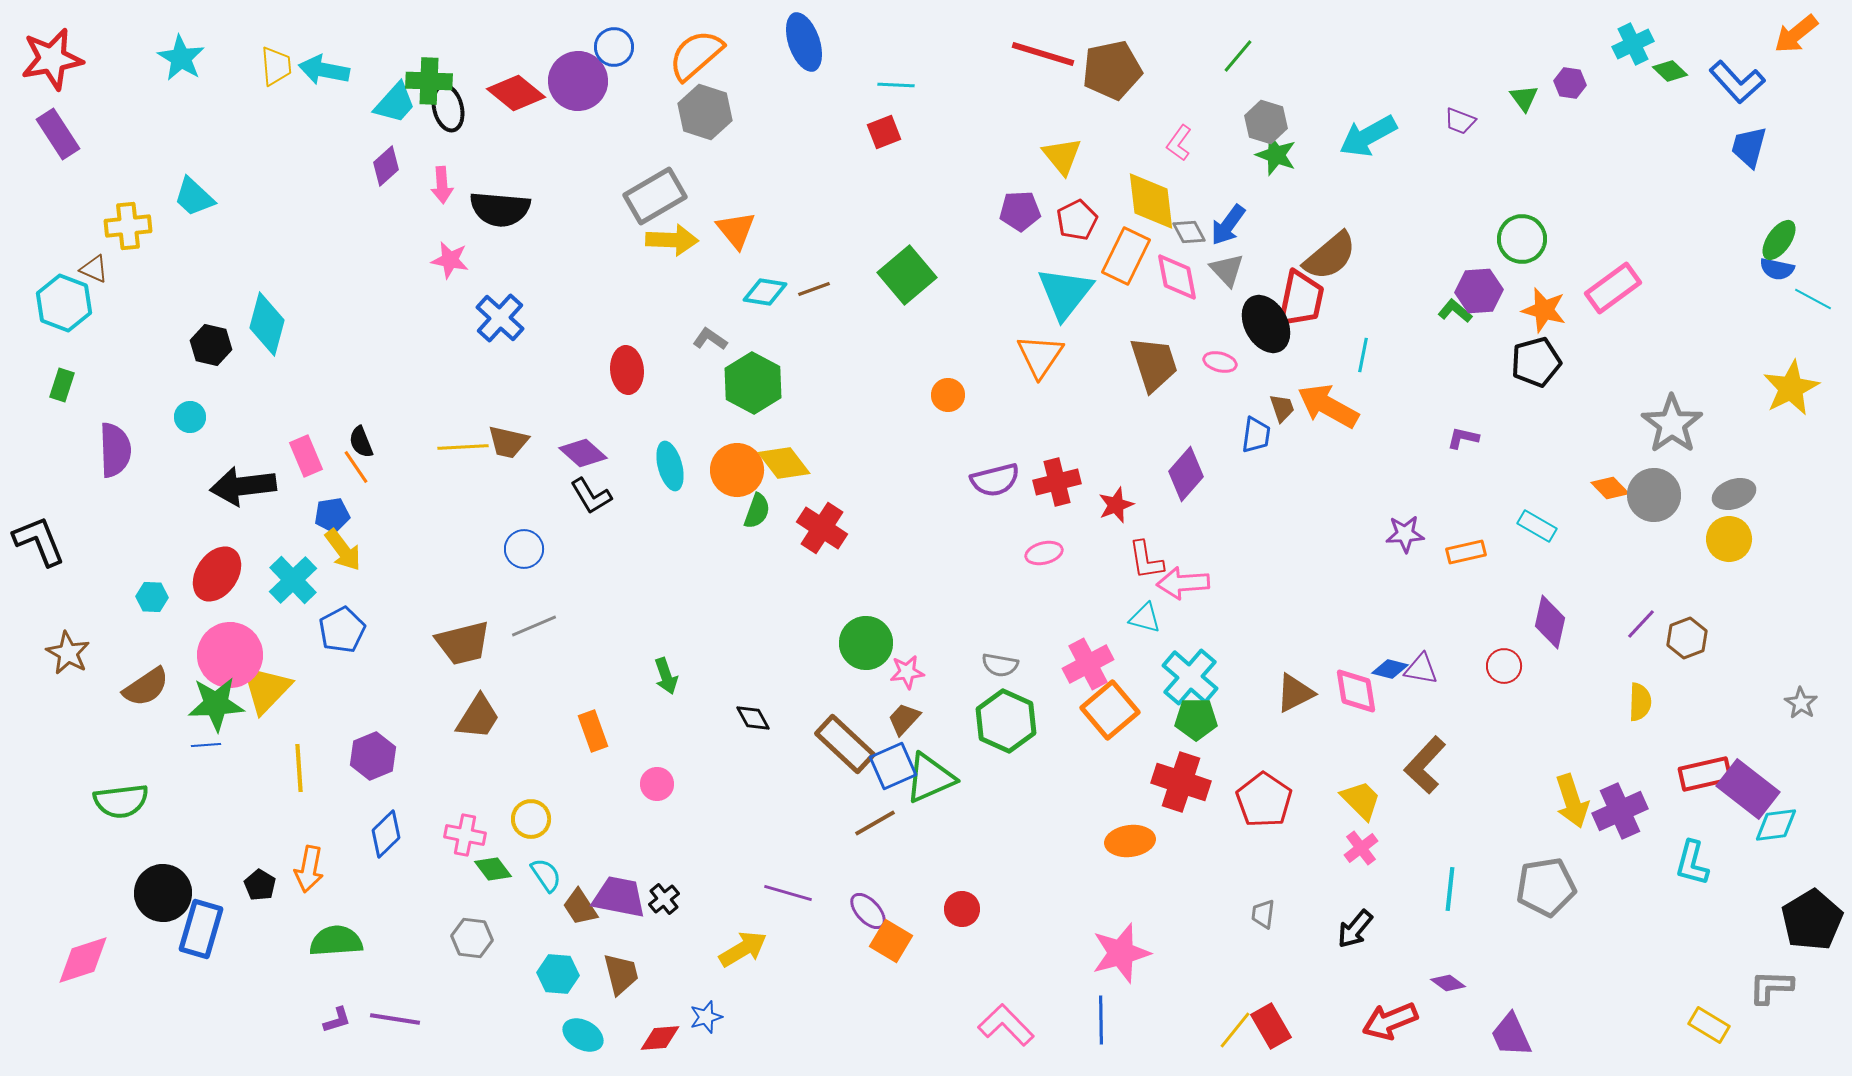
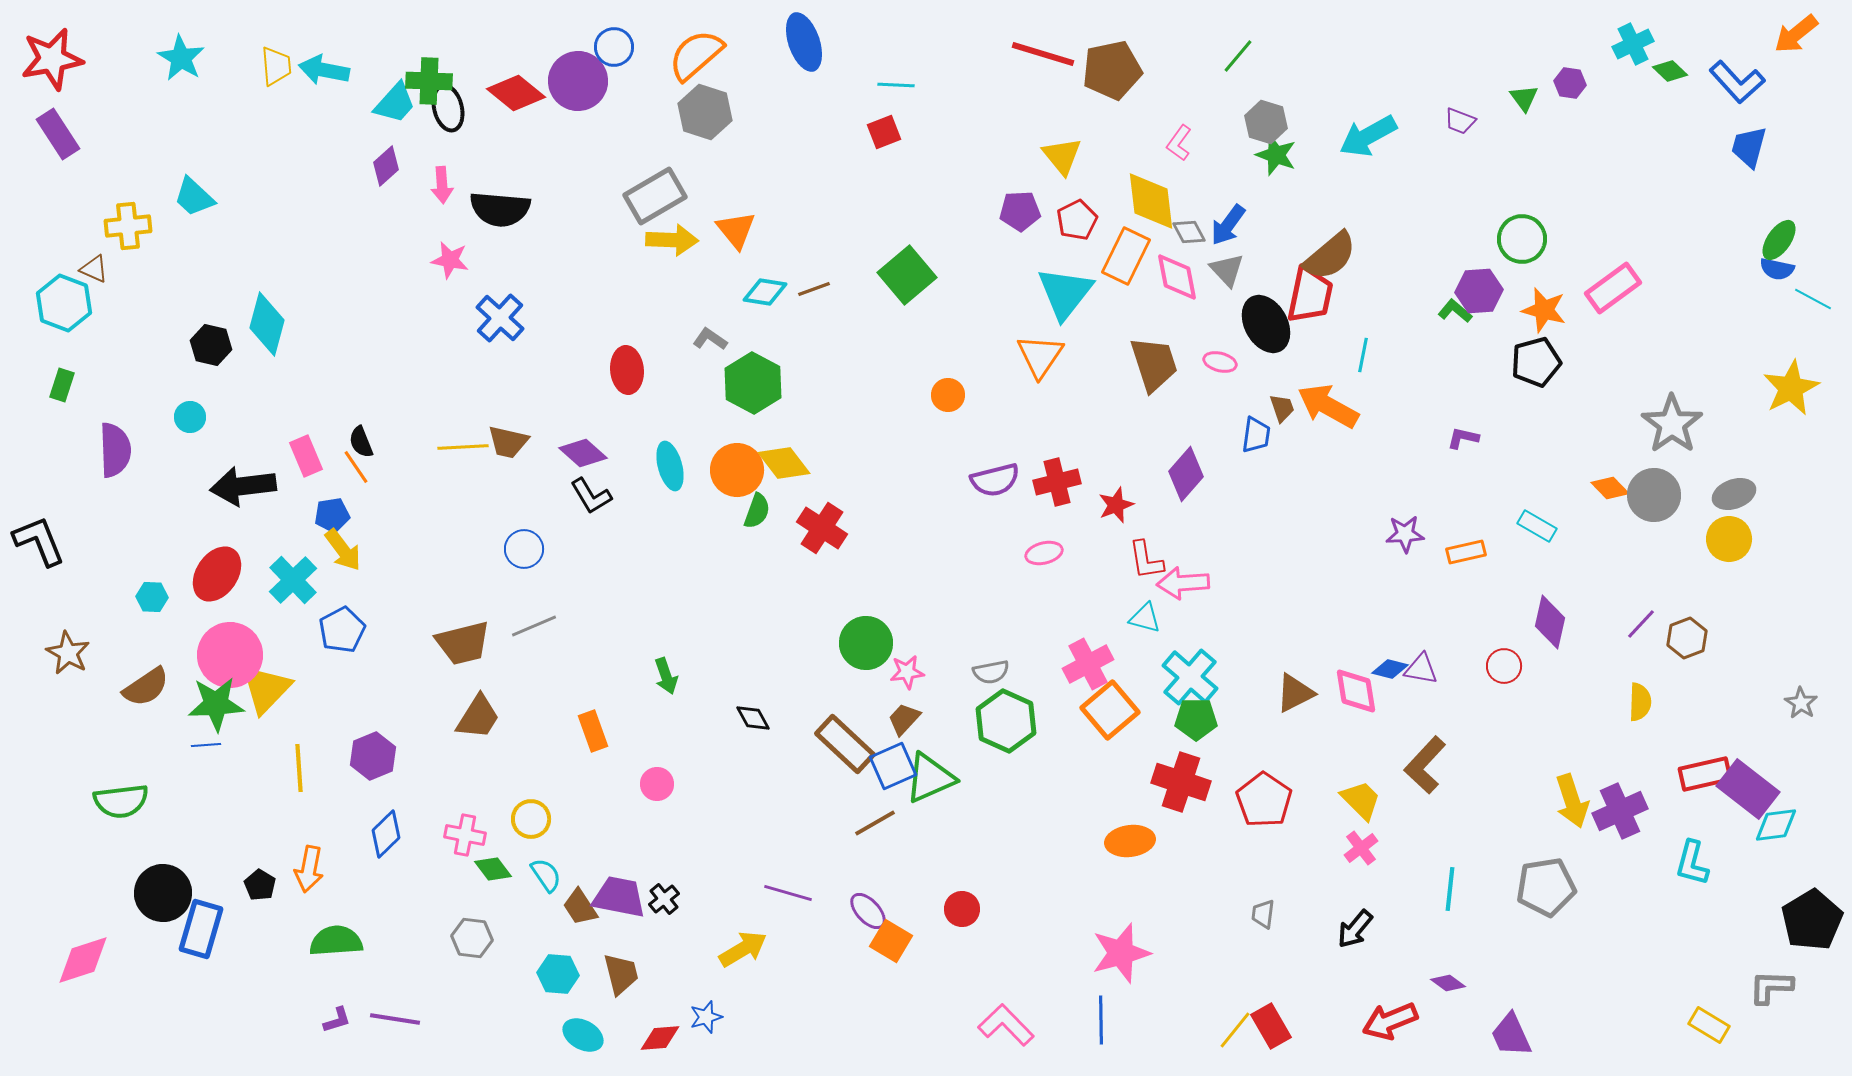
red trapezoid at (1301, 299): moved 9 px right, 4 px up
gray semicircle at (1000, 665): moved 9 px left, 7 px down; rotated 21 degrees counterclockwise
